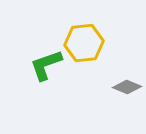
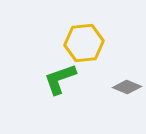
green L-shape: moved 14 px right, 14 px down
